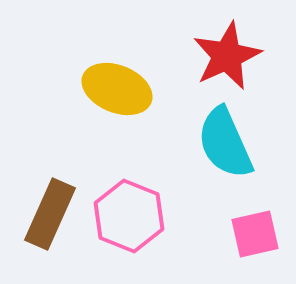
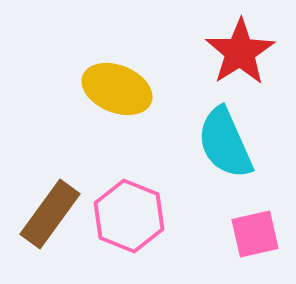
red star: moved 13 px right, 4 px up; rotated 8 degrees counterclockwise
brown rectangle: rotated 12 degrees clockwise
